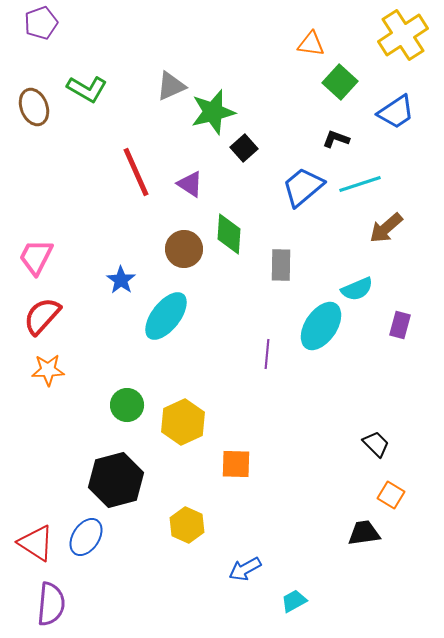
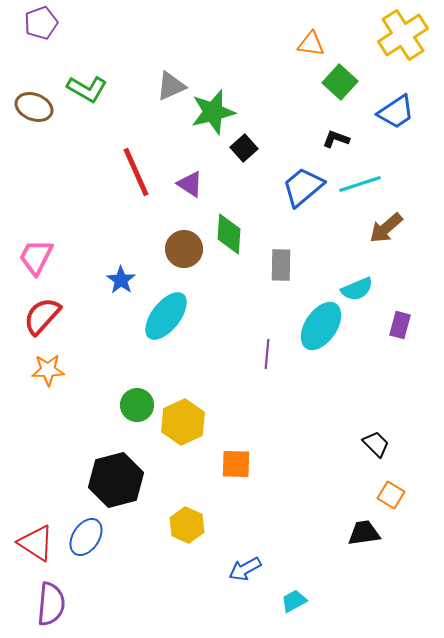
brown ellipse at (34, 107): rotated 48 degrees counterclockwise
green circle at (127, 405): moved 10 px right
